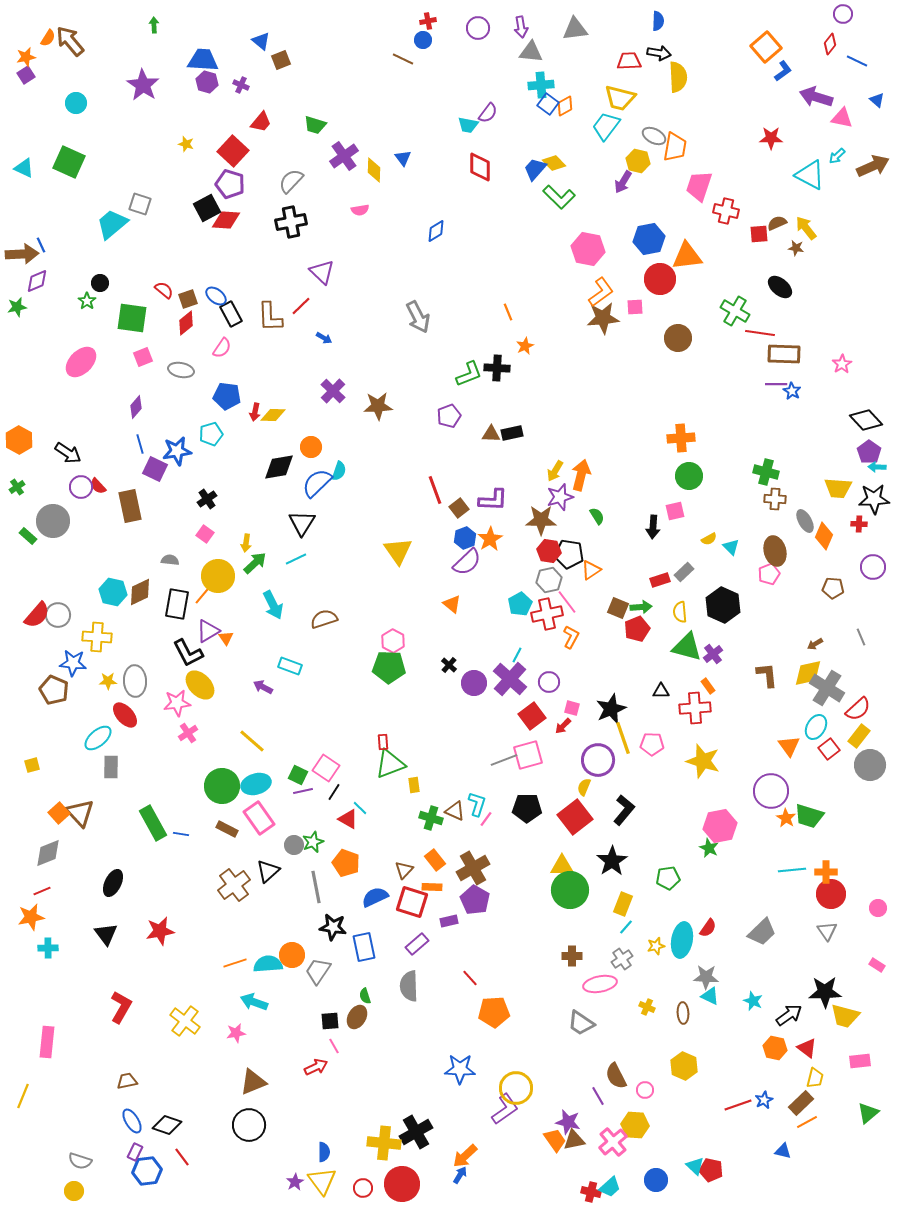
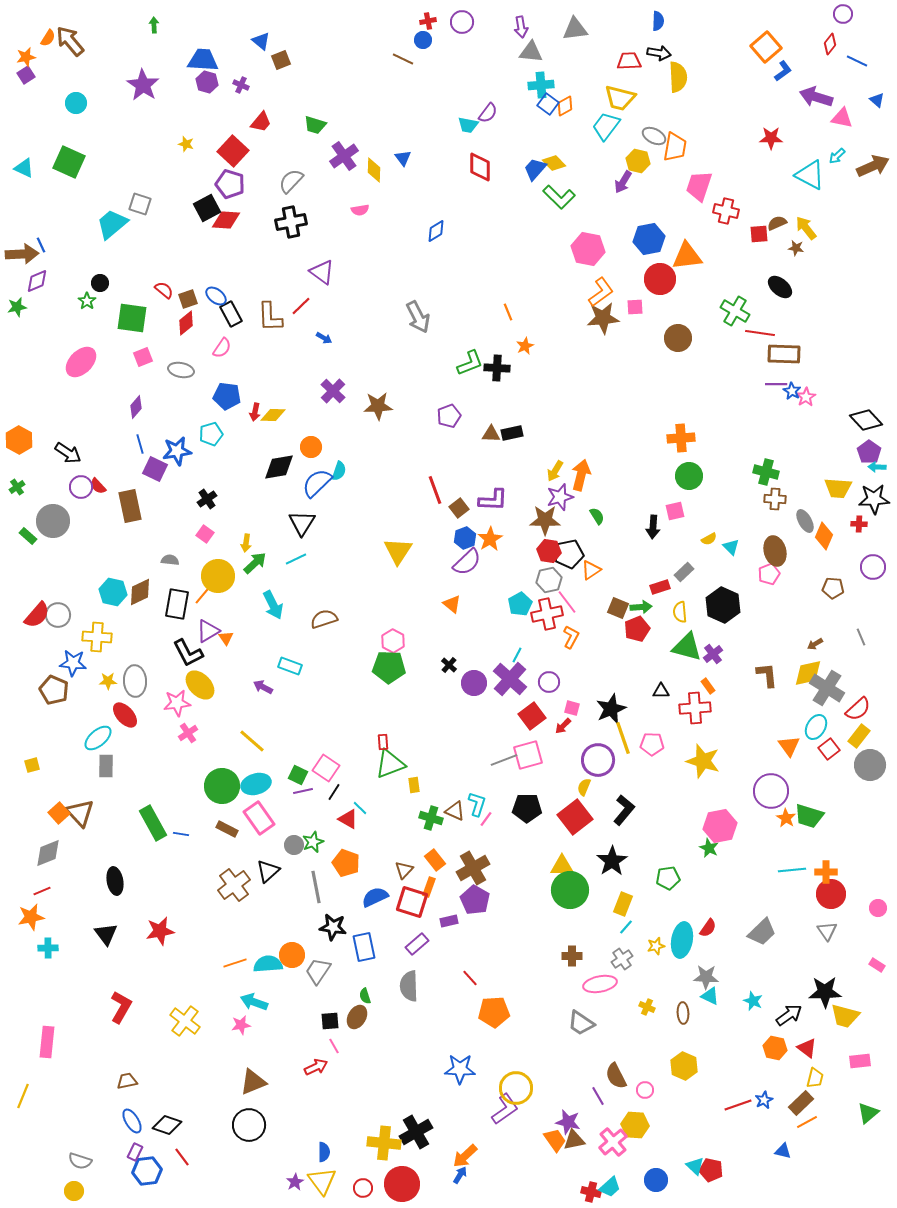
purple circle at (478, 28): moved 16 px left, 6 px up
purple triangle at (322, 272): rotated 8 degrees counterclockwise
pink star at (842, 364): moved 36 px left, 33 px down
green L-shape at (469, 374): moved 1 px right, 11 px up
brown star at (541, 520): moved 4 px right
yellow triangle at (398, 551): rotated 8 degrees clockwise
black pentagon at (569, 554): rotated 20 degrees counterclockwise
red rectangle at (660, 580): moved 7 px down
gray rectangle at (111, 767): moved 5 px left, 1 px up
black ellipse at (113, 883): moved 2 px right, 2 px up; rotated 36 degrees counterclockwise
orange rectangle at (432, 887): moved 3 px left; rotated 72 degrees counterclockwise
pink star at (236, 1033): moved 5 px right, 8 px up
